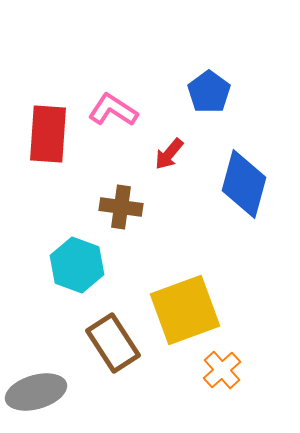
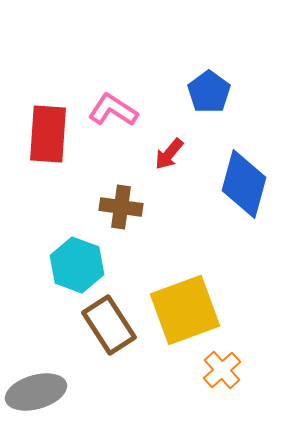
brown rectangle: moved 4 px left, 18 px up
